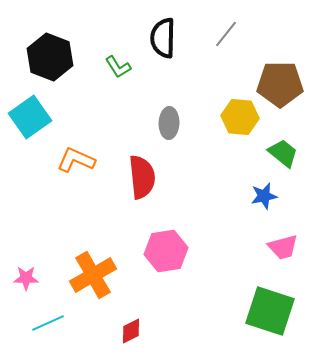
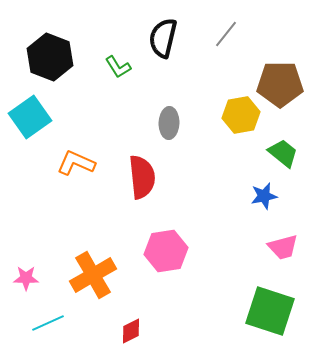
black semicircle: rotated 12 degrees clockwise
yellow hexagon: moved 1 px right, 2 px up; rotated 15 degrees counterclockwise
orange L-shape: moved 3 px down
